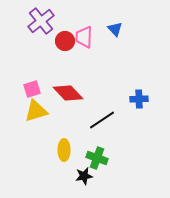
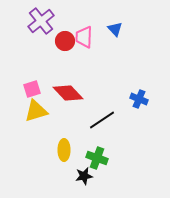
blue cross: rotated 24 degrees clockwise
